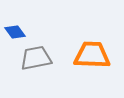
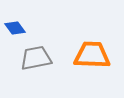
blue diamond: moved 4 px up
